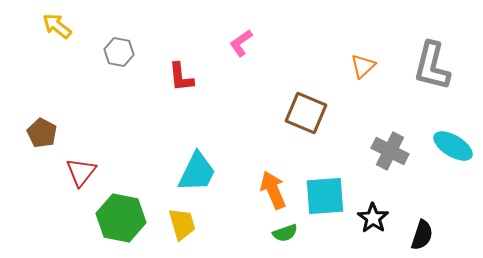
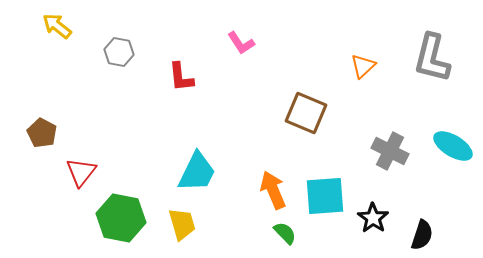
pink L-shape: rotated 88 degrees counterclockwise
gray L-shape: moved 8 px up
green semicircle: rotated 115 degrees counterclockwise
